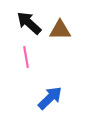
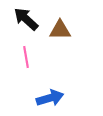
black arrow: moved 3 px left, 4 px up
blue arrow: rotated 28 degrees clockwise
